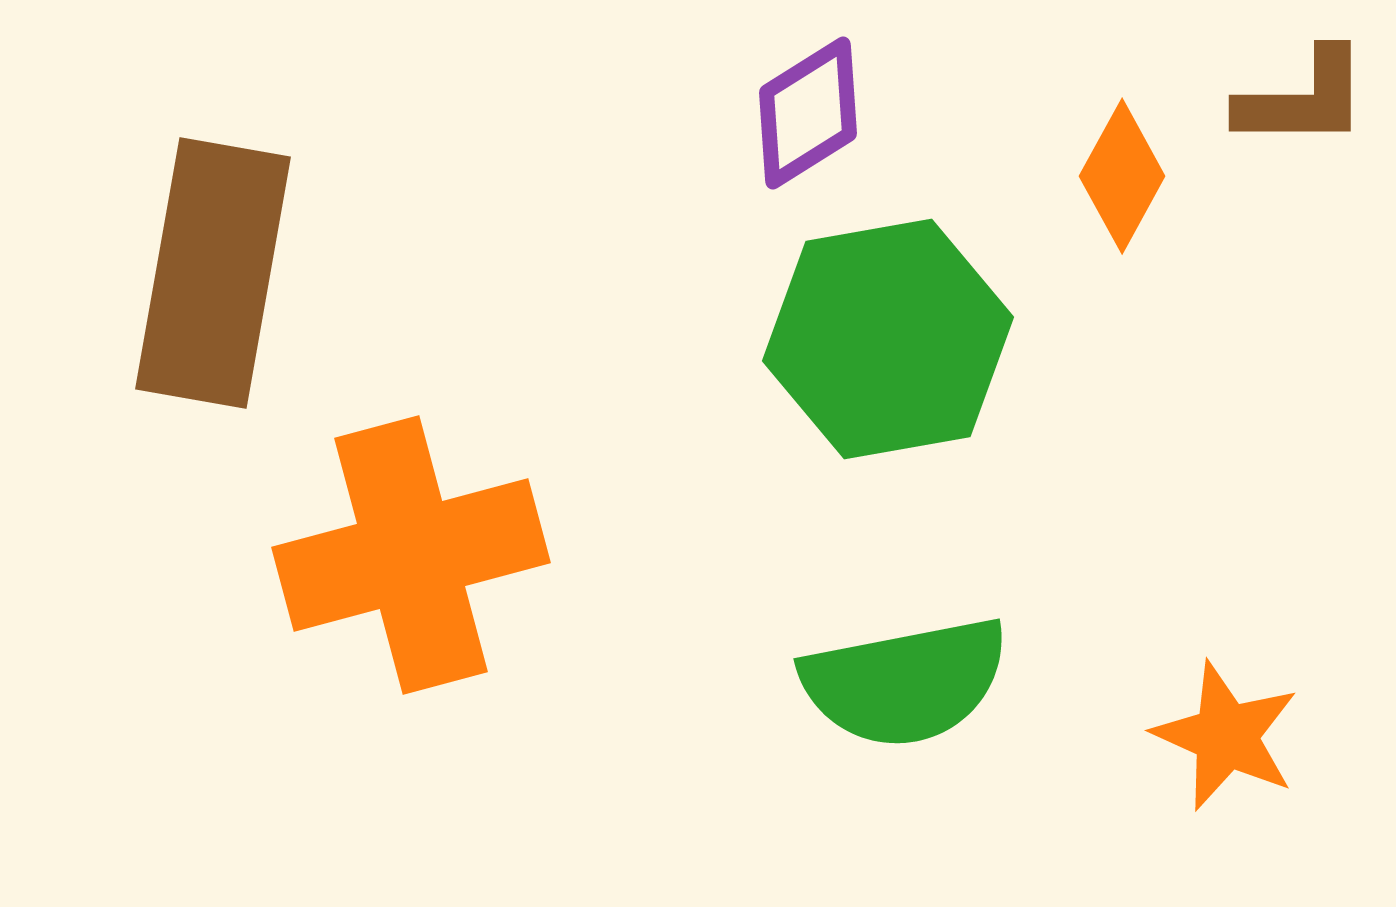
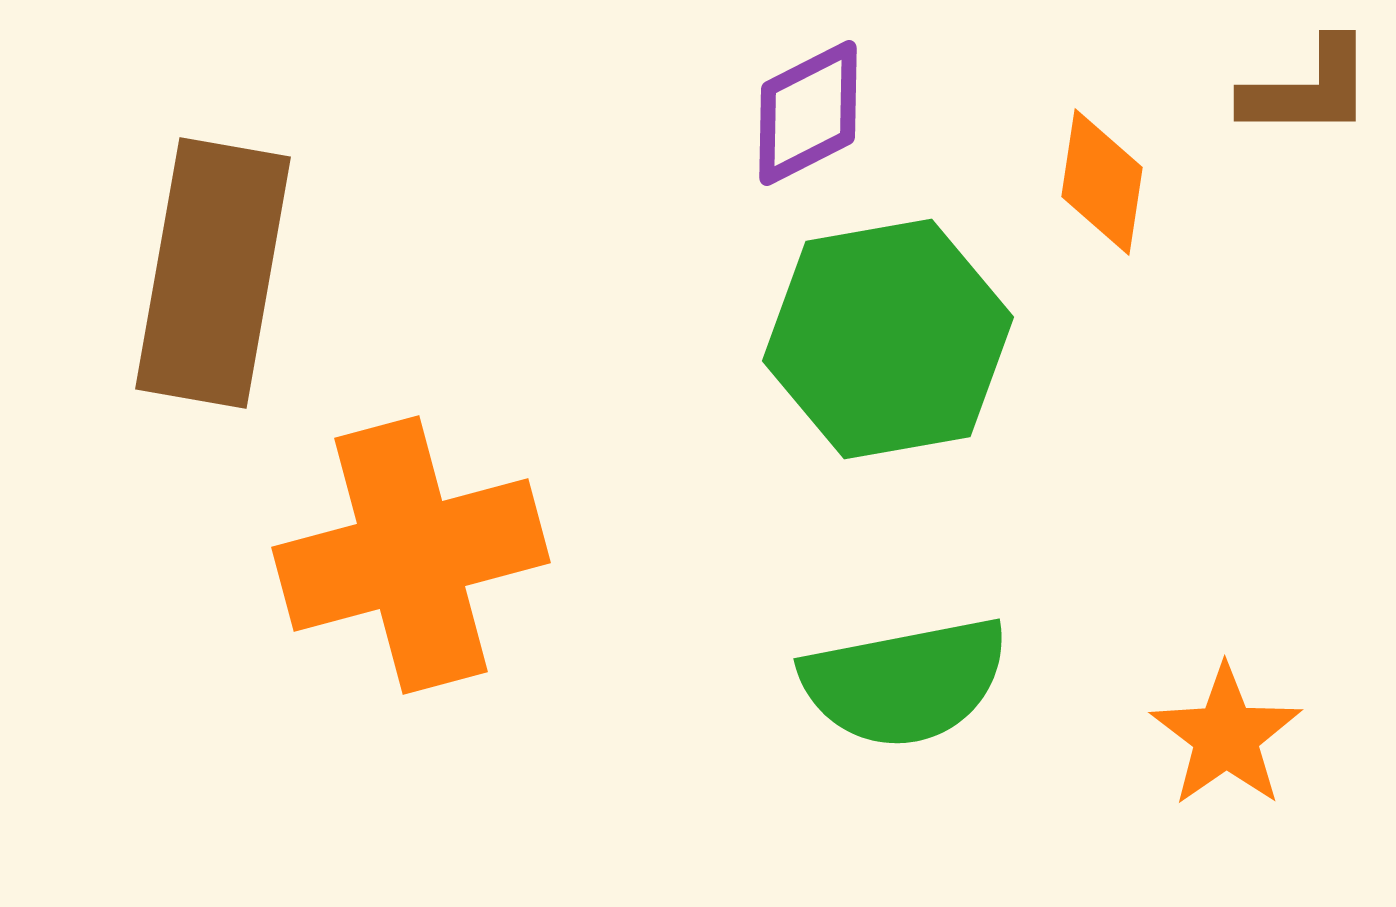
brown L-shape: moved 5 px right, 10 px up
purple diamond: rotated 5 degrees clockwise
orange diamond: moved 20 px left, 6 px down; rotated 20 degrees counterclockwise
orange star: rotated 13 degrees clockwise
